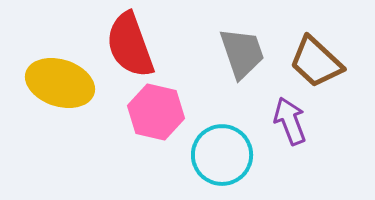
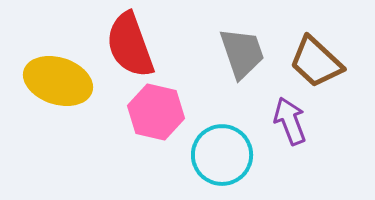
yellow ellipse: moved 2 px left, 2 px up
